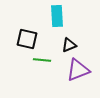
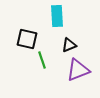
green line: rotated 66 degrees clockwise
